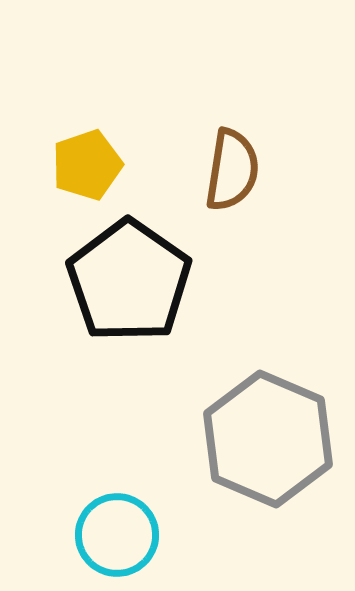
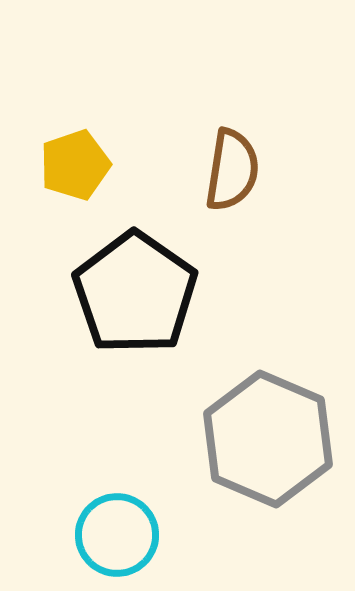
yellow pentagon: moved 12 px left
black pentagon: moved 6 px right, 12 px down
